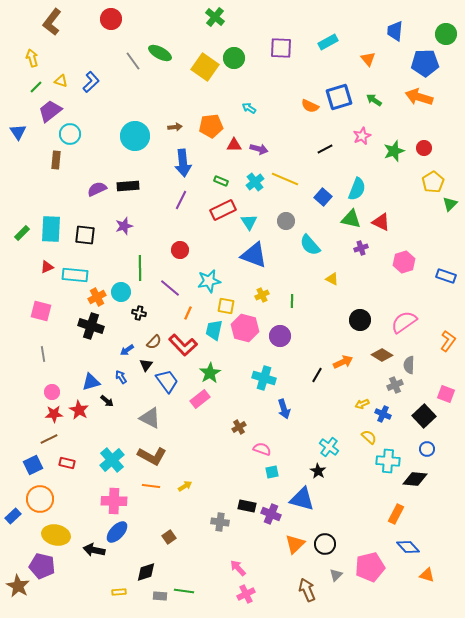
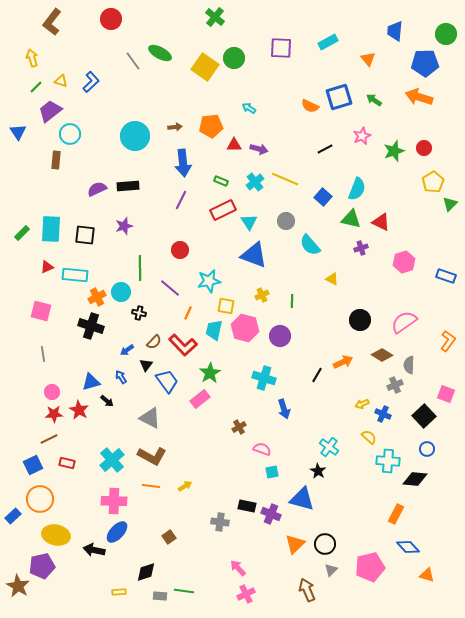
purple pentagon at (42, 566): rotated 25 degrees counterclockwise
gray triangle at (336, 575): moved 5 px left, 5 px up
